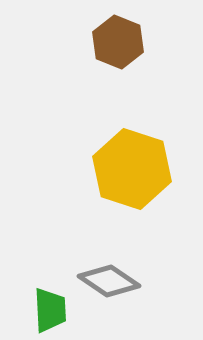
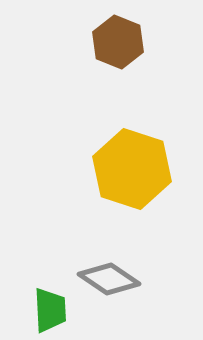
gray diamond: moved 2 px up
